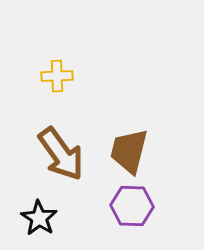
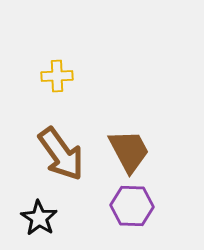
brown trapezoid: rotated 138 degrees clockwise
